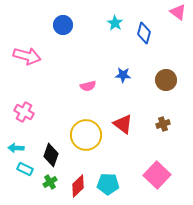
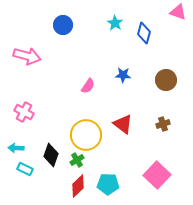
pink triangle: rotated 18 degrees counterclockwise
pink semicircle: rotated 42 degrees counterclockwise
green cross: moved 27 px right, 22 px up
